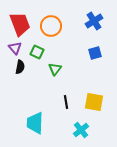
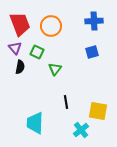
blue cross: rotated 30 degrees clockwise
blue square: moved 3 px left, 1 px up
yellow square: moved 4 px right, 9 px down
